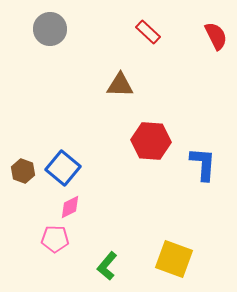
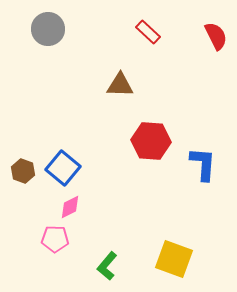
gray circle: moved 2 px left
